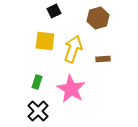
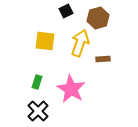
black square: moved 12 px right
yellow arrow: moved 7 px right, 6 px up
